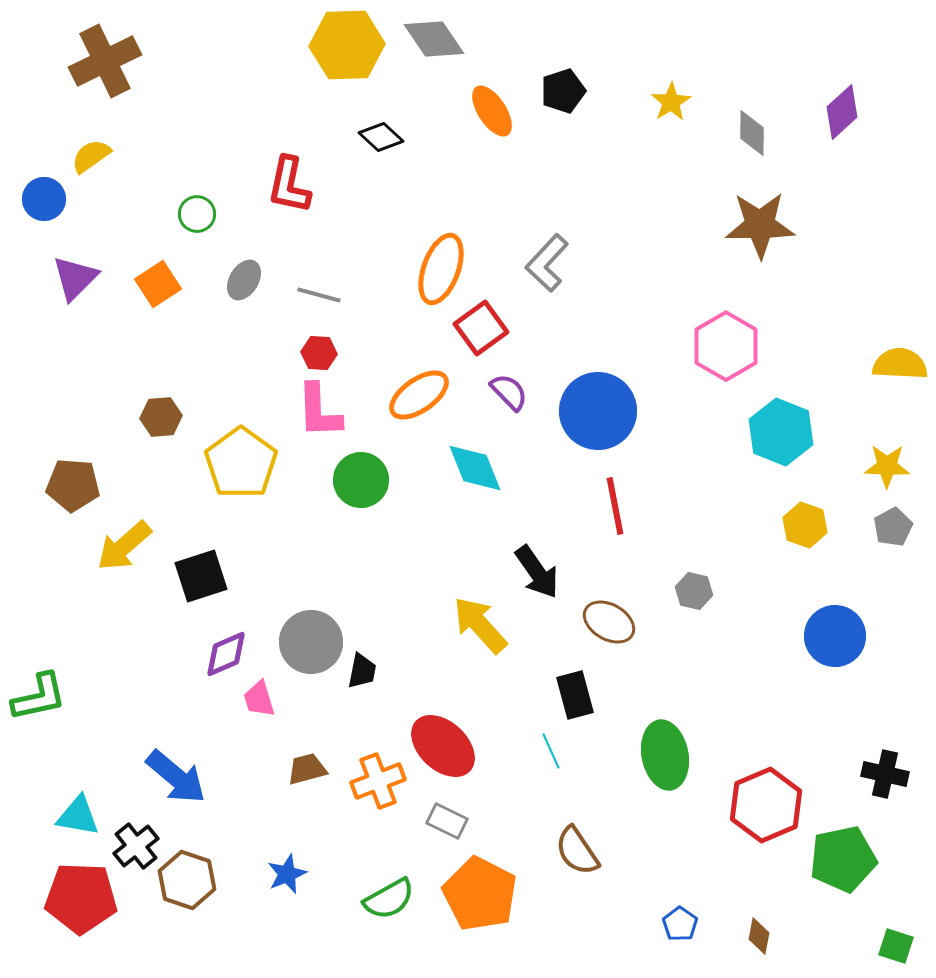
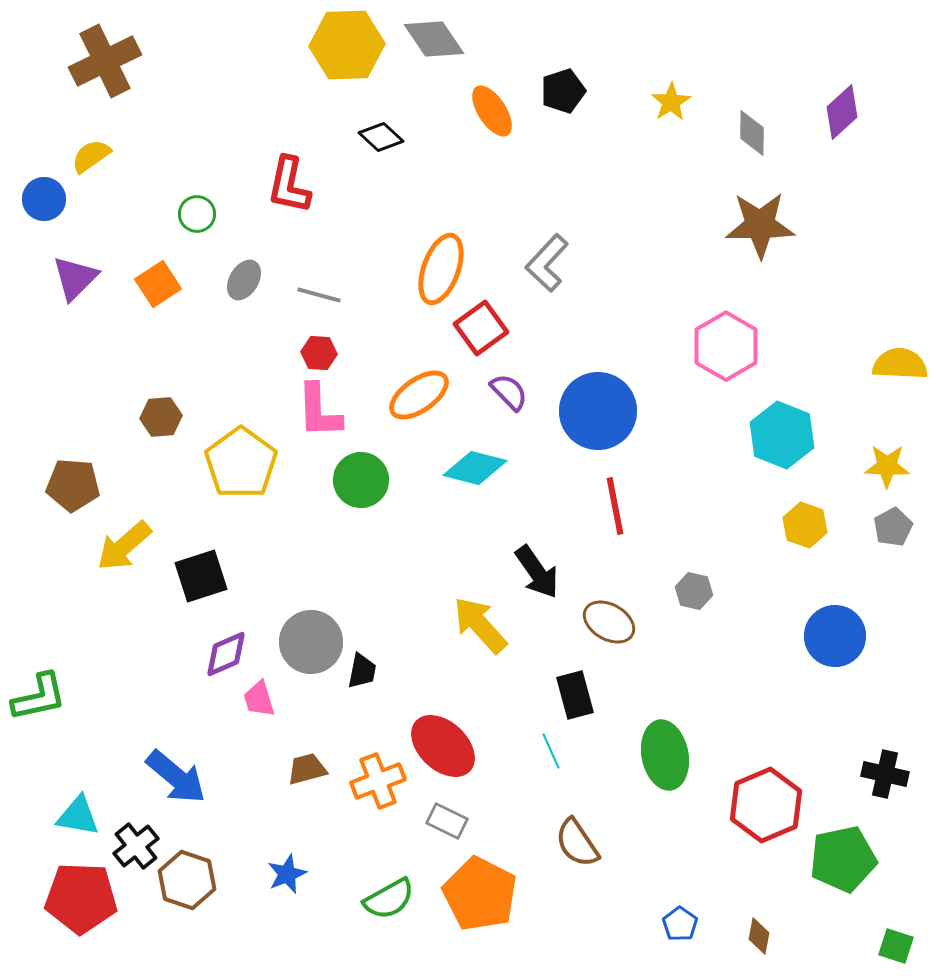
cyan hexagon at (781, 432): moved 1 px right, 3 px down
cyan diamond at (475, 468): rotated 54 degrees counterclockwise
brown semicircle at (577, 851): moved 8 px up
